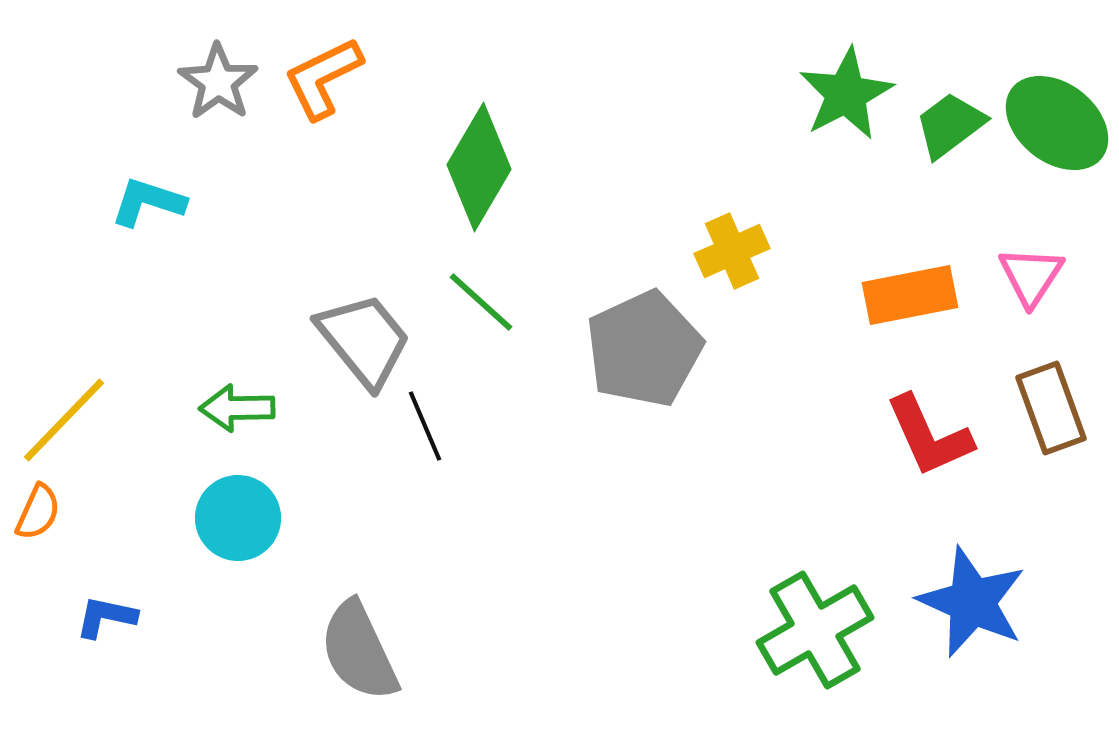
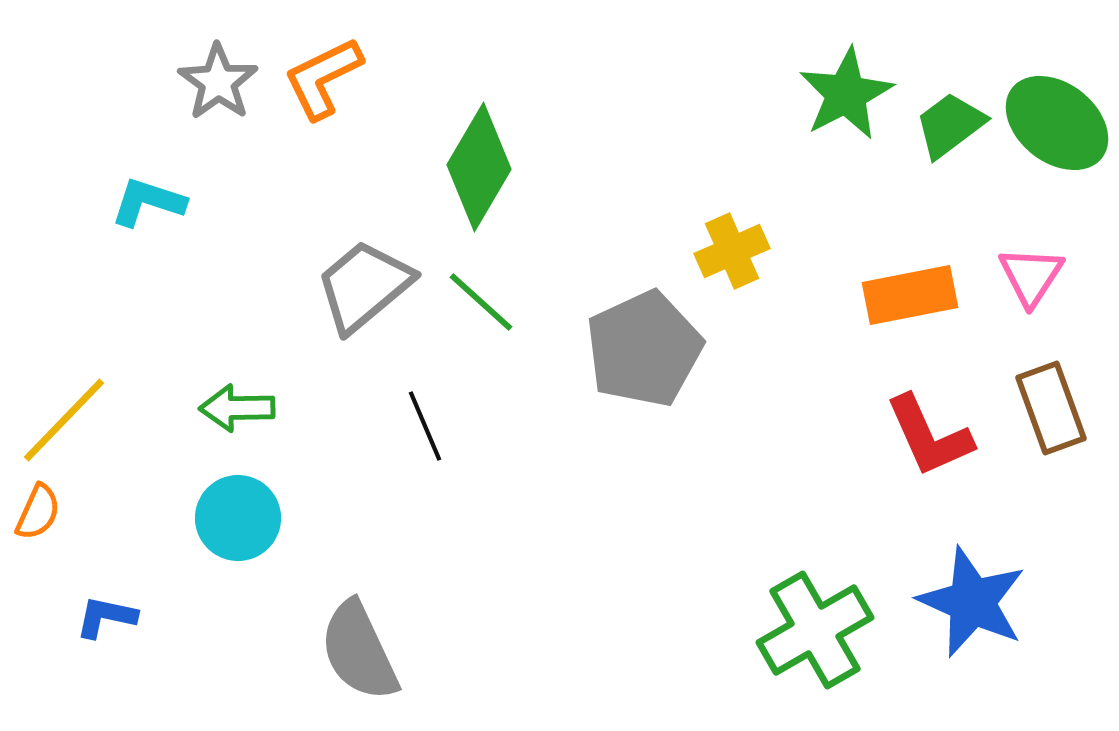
gray trapezoid: moved 54 px up; rotated 91 degrees counterclockwise
